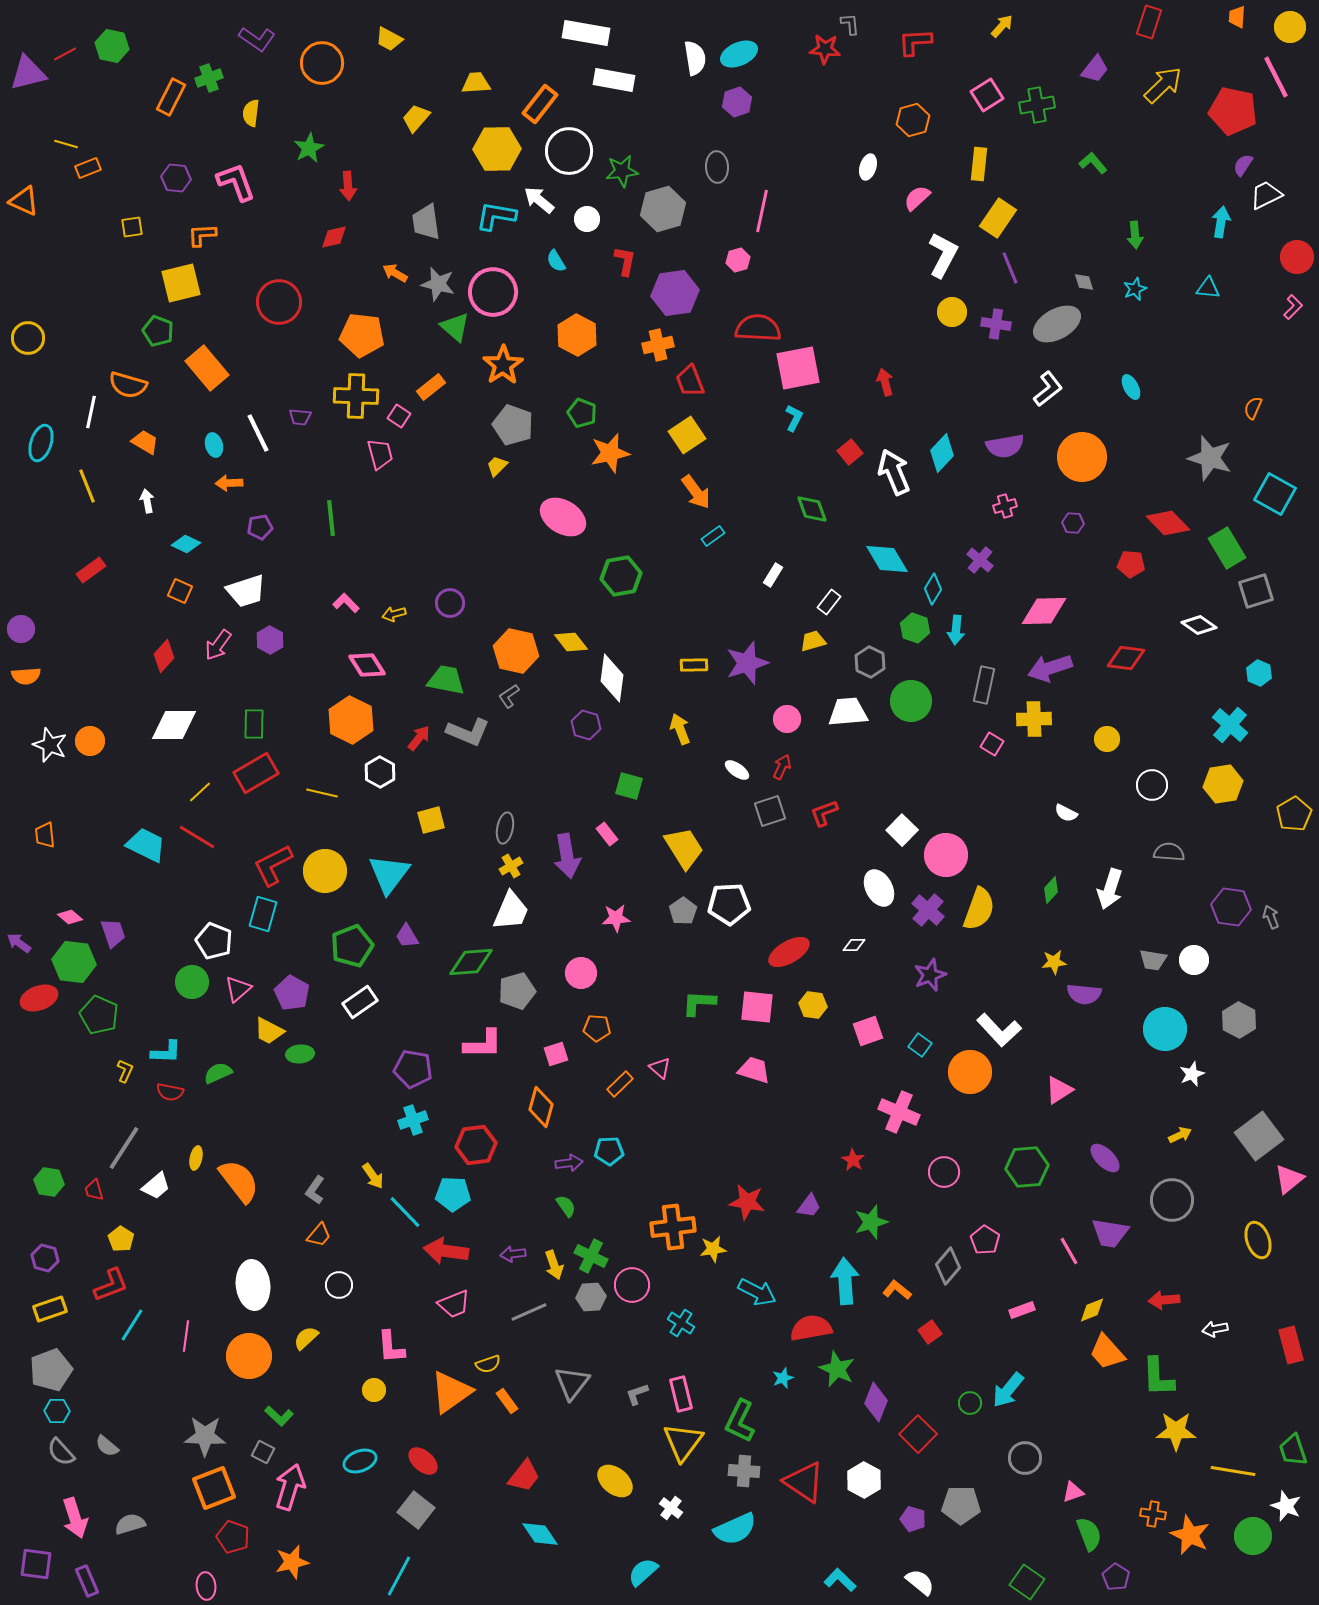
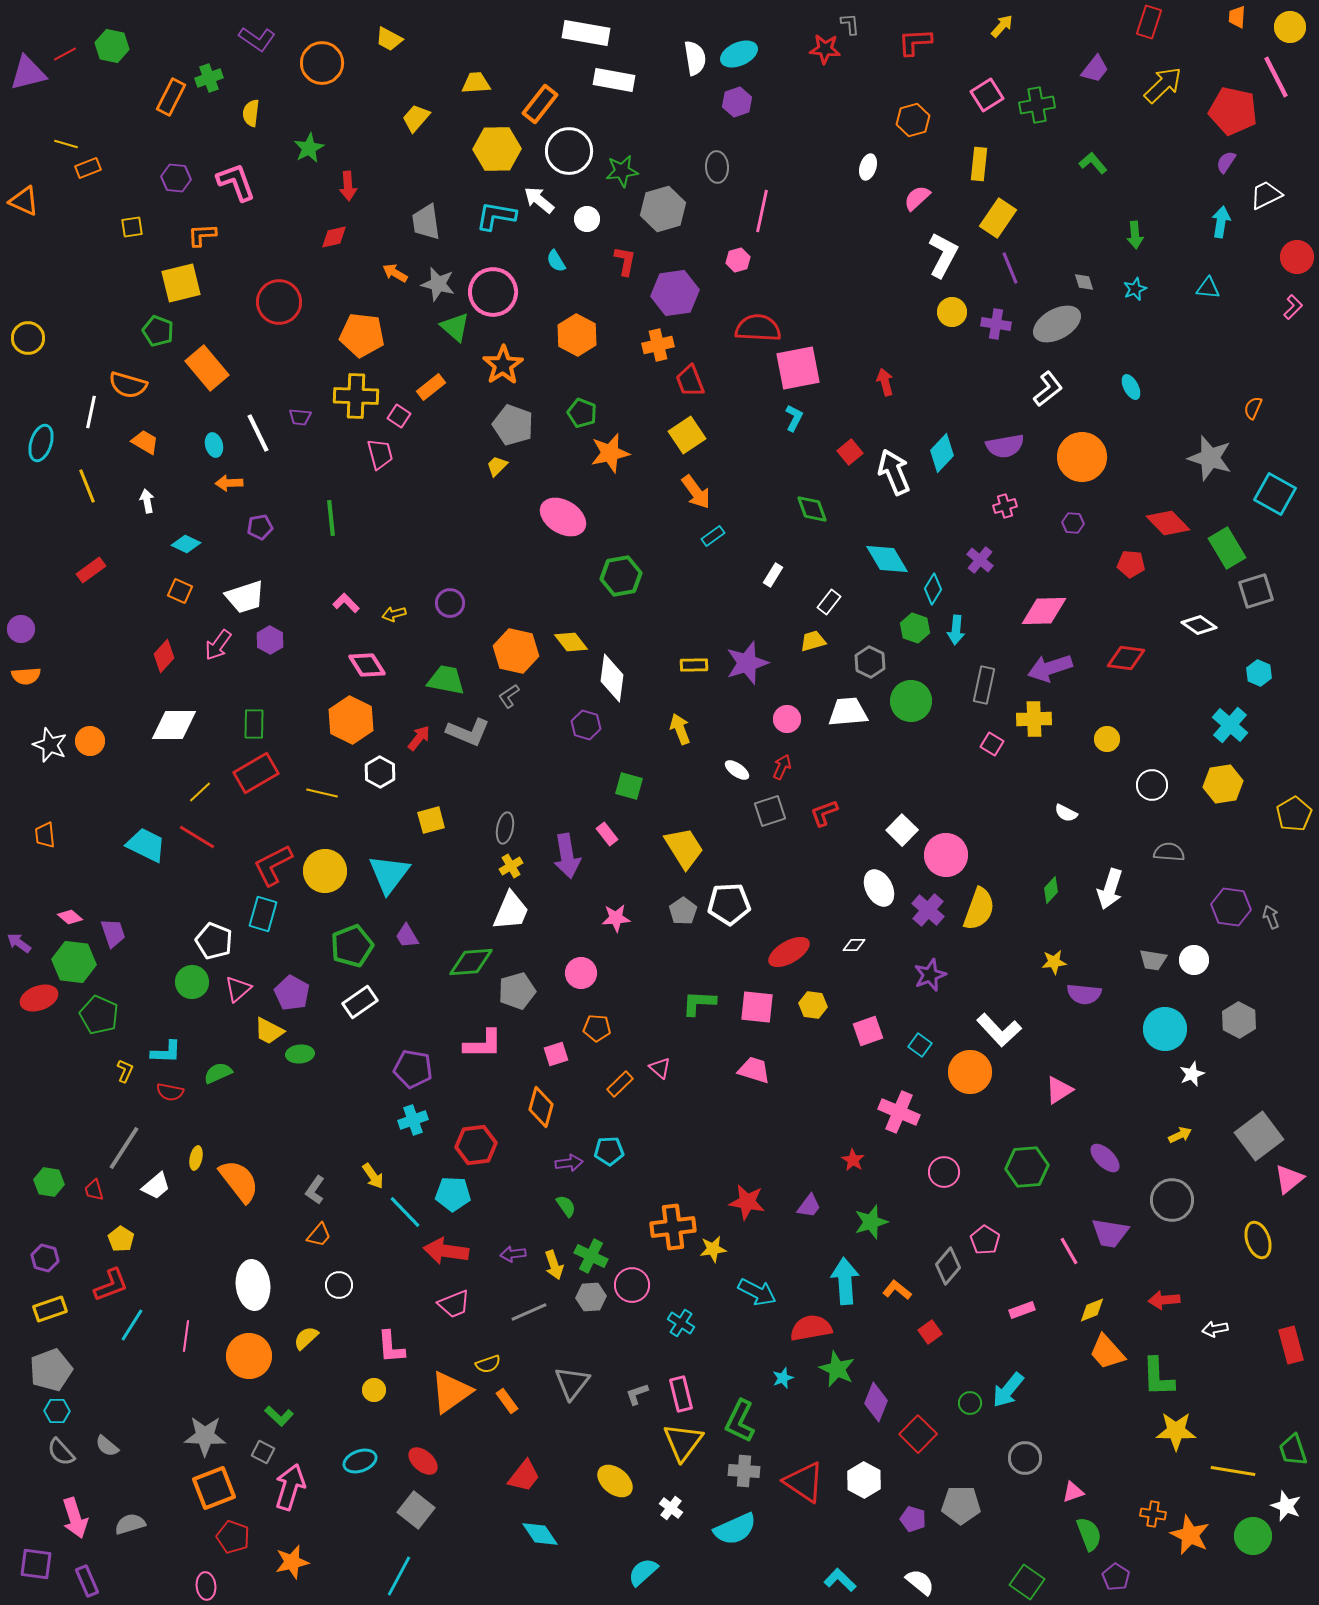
purple semicircle at (1243, 165): moved 17 px left, 3 px up
white trapezoid at (246, 591): moved 1 px left, 6 px down
